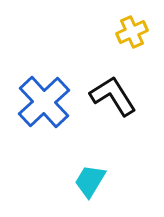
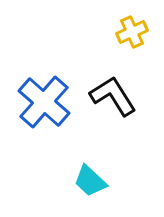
blue cross: rotated 6 degrees counterclockwise
cyan trapezoid: rotated 78 degrees counterclockwise
